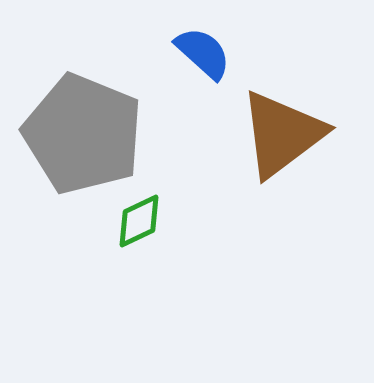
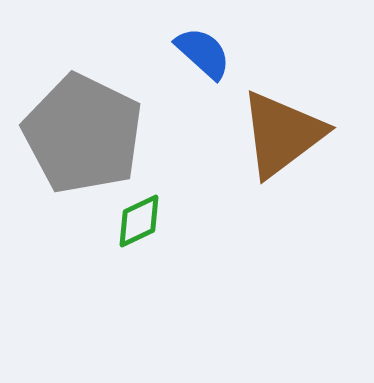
gray pentagon: rotated 4 degrees clockwise
